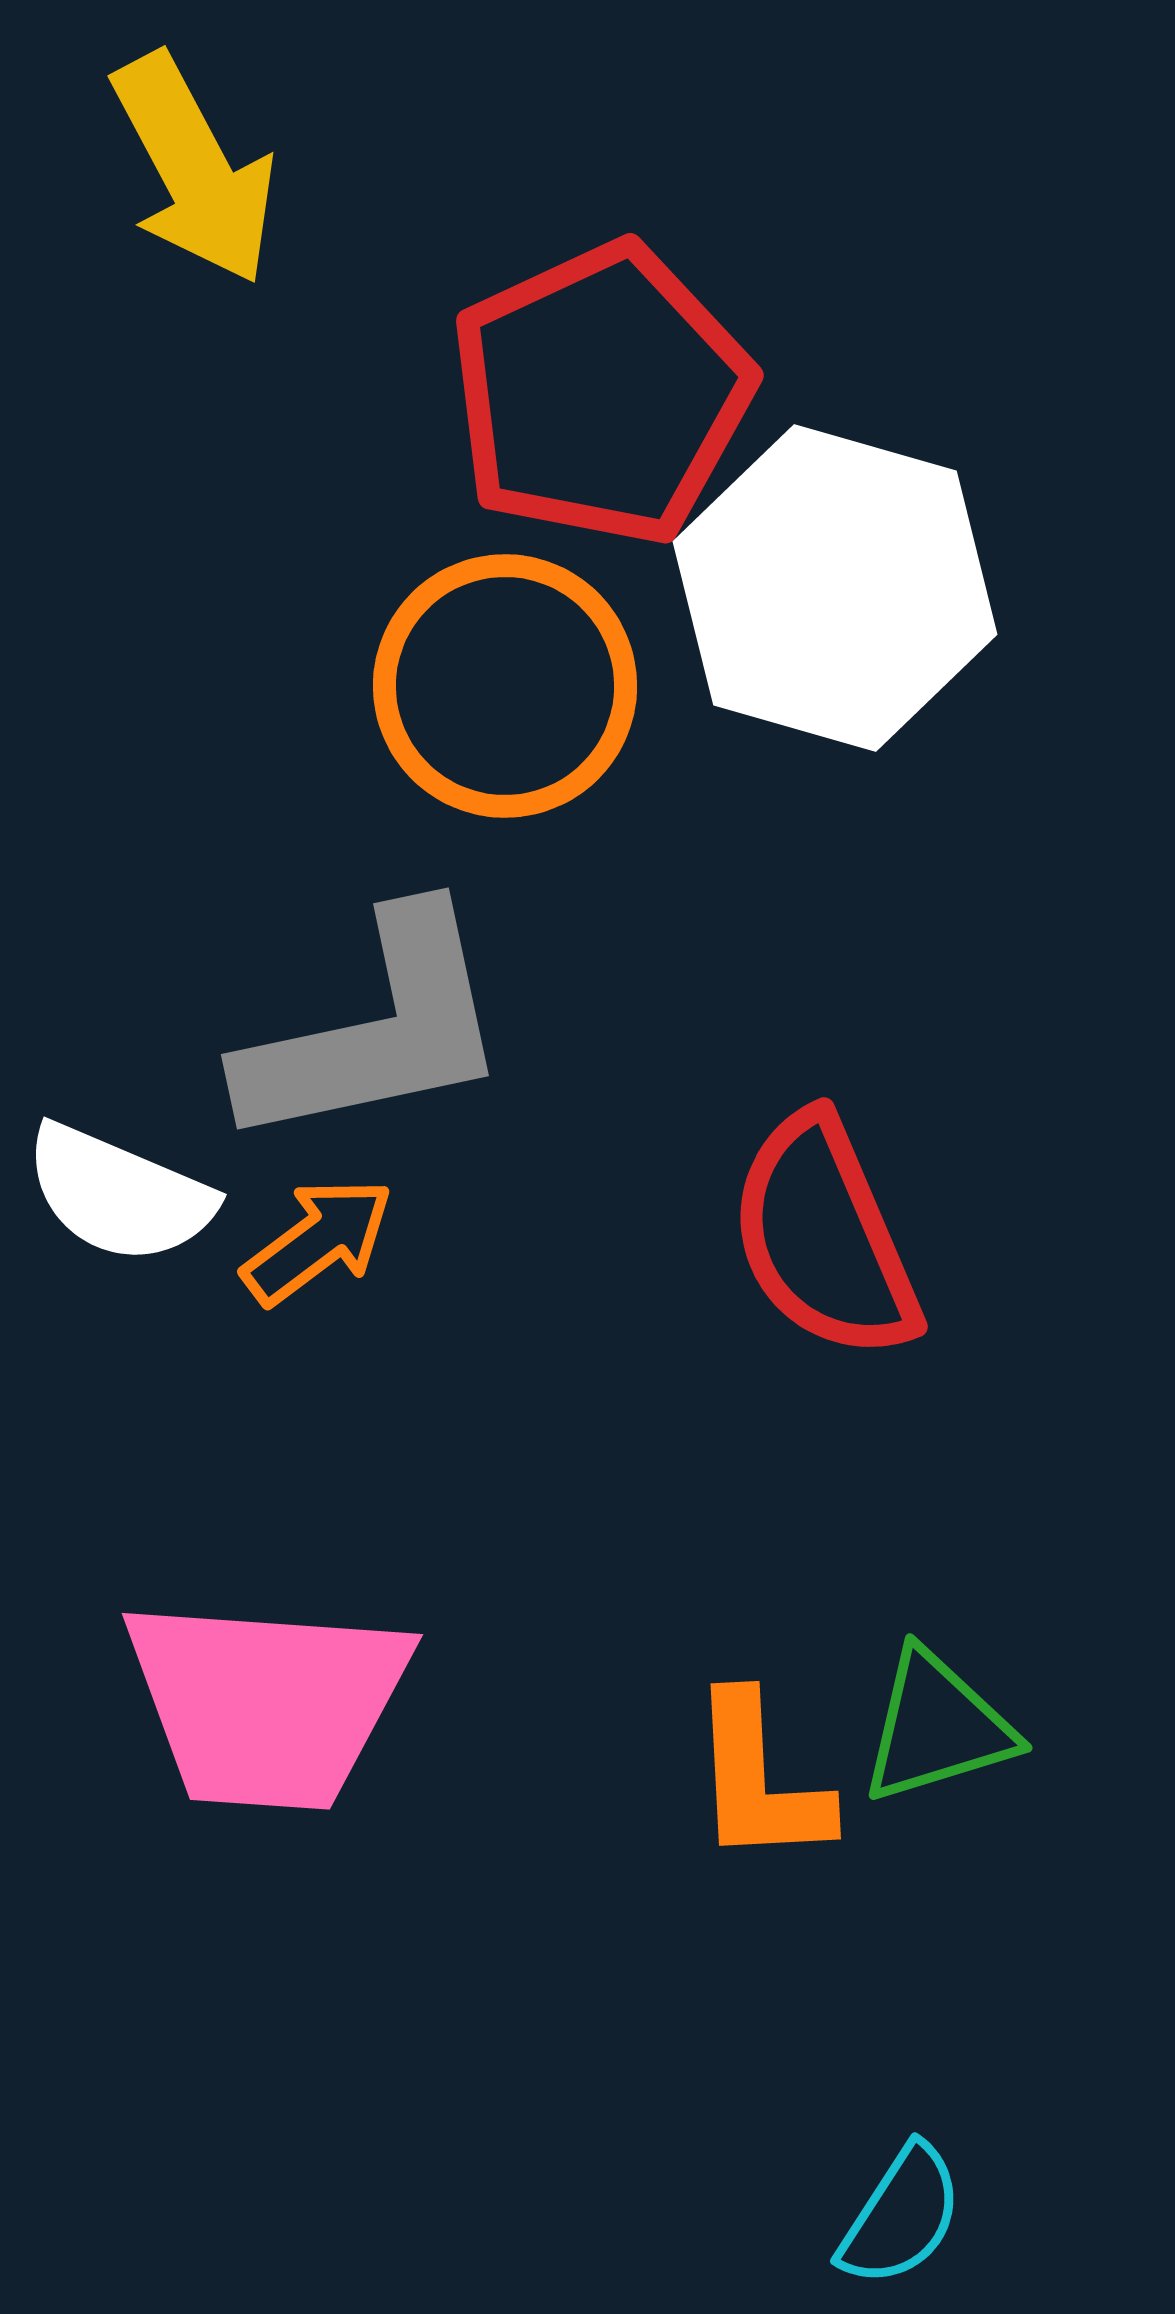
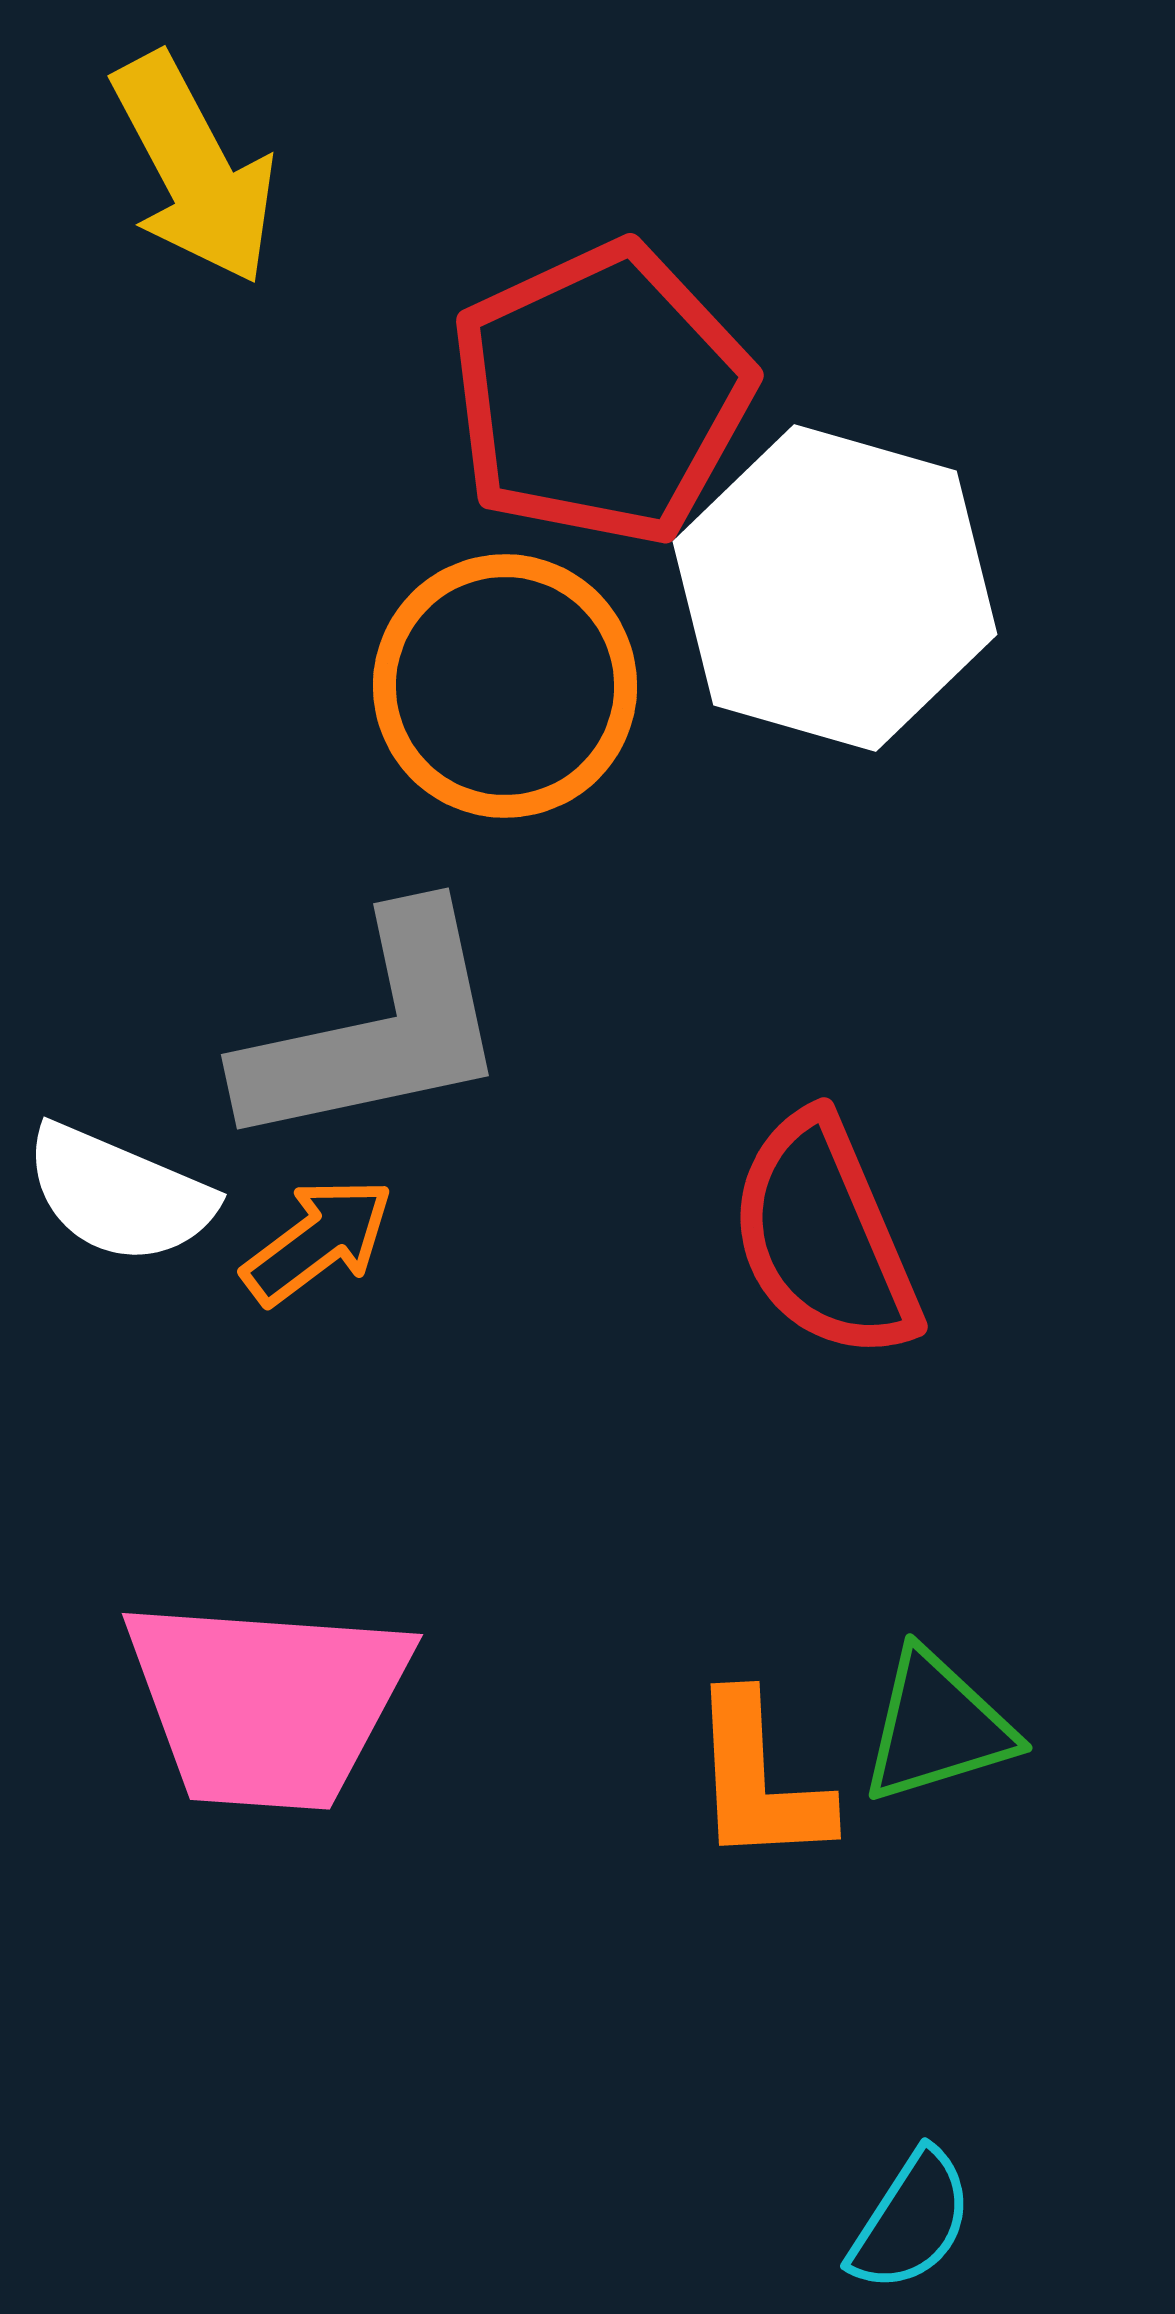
cyan semicircle: moved 10 px right, 5 px down
